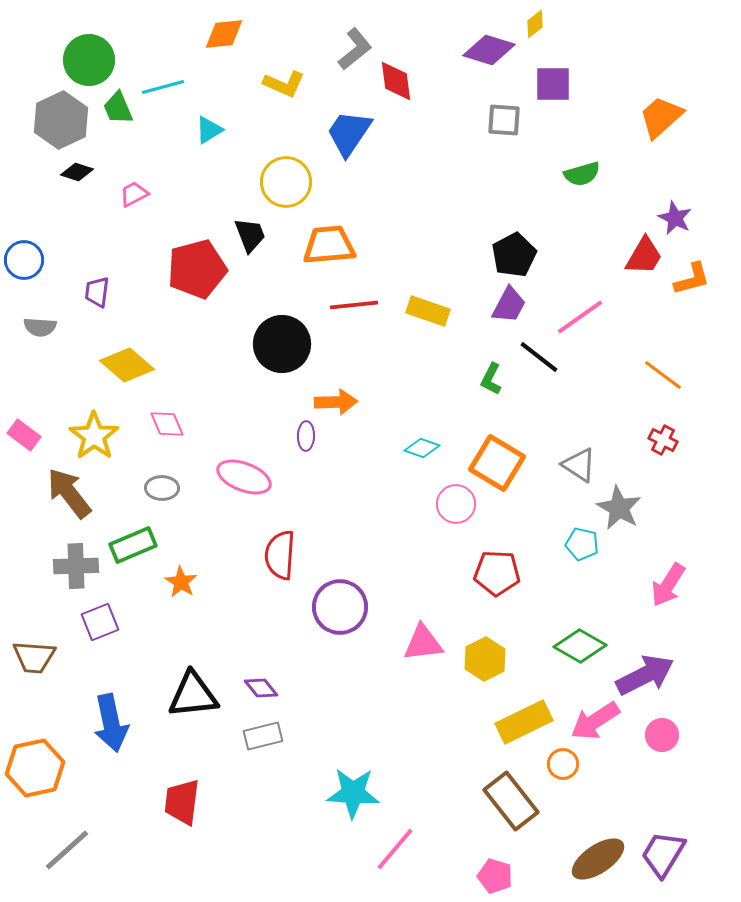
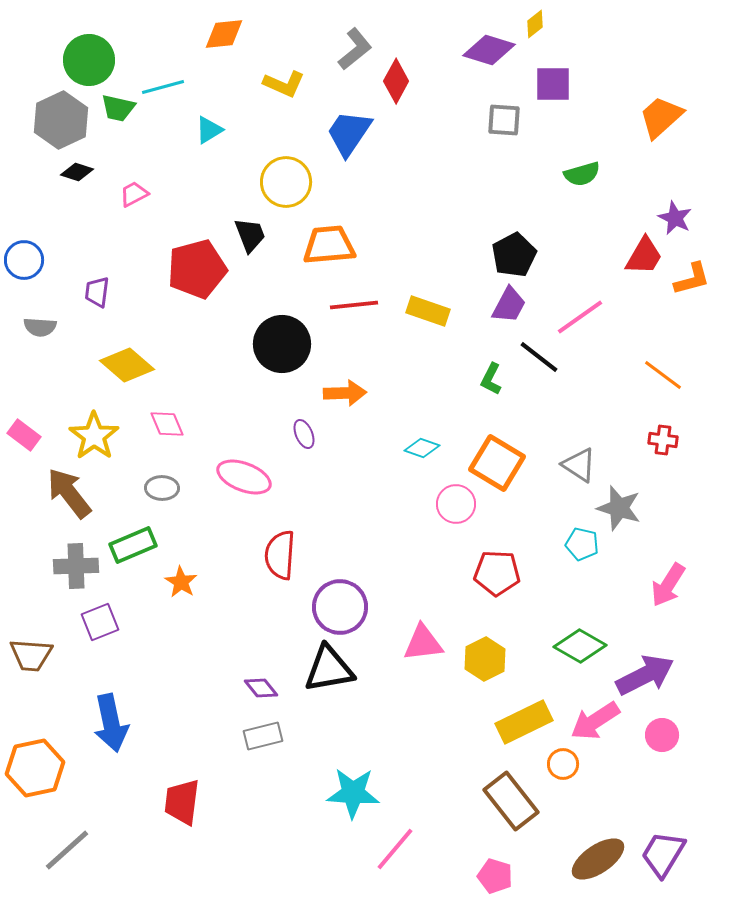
red diamond at (396, 81): rotated 36 degrees clockwise
green trapezoid at (118, 108): rotated 54 degrees counterclockwise
orange arrow at (336, 402): moved 9 px right, 9 px up
purple ellipse at (306, 436): moved 2 px left, 2 px up; rotated 24 degrees counterclockwise
red cross at (663, 440): rotated 20 degrees counterclockwise
gray star at (619, 508): rotated 12 degrees counterclockwise
brown trapezoid at (34, 657): moved 3 px left, 2 px up
black triangle at (193, 695): moved 136 px right, 26 px up; rotated 4 degrees counterclockwise
